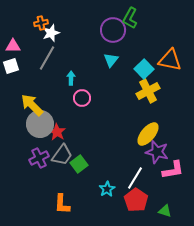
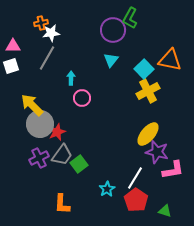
white star: rotated 12 degrees clockwise
red star: rotated 18 degrees clockwise
